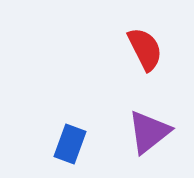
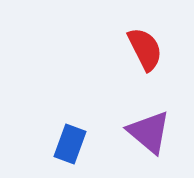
purple triangle: rotated 42 degrees counterclockwise
